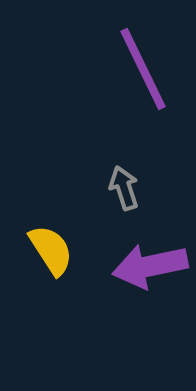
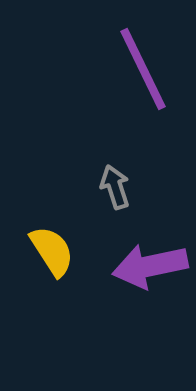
gray arrow: moved 9 px left, 1 px up
yellow semicircle: moved 1 px right, 1 px down
